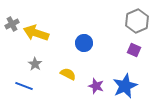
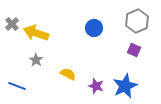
gray cross: rotated 16 degrees counterclockwise
blue circle: moved 10 px right, 15 px up
gray star: moved 1 px right, 4 px up
blue line: moved 7 px left
